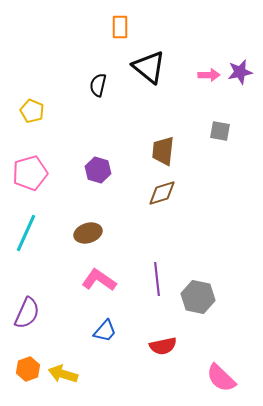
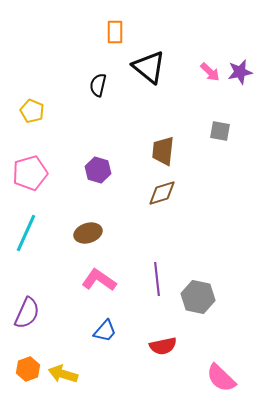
orange rectangle: moved 5 px left, 5 px down
pink arrow: moved 1 px right, 3 px up; rotated 45 degrees clockwise
